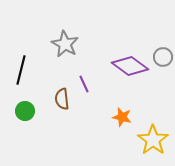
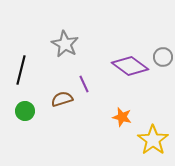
brown semicircle: rotated 80 degrees clockwise
